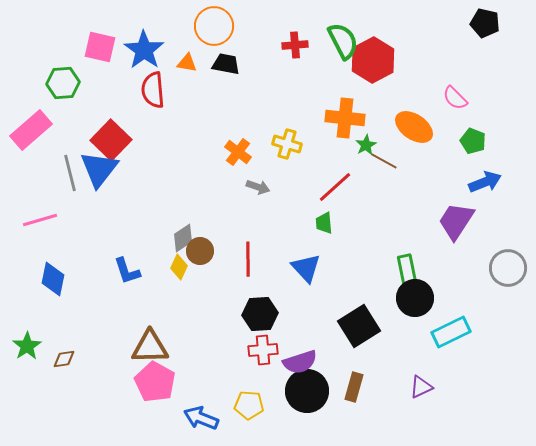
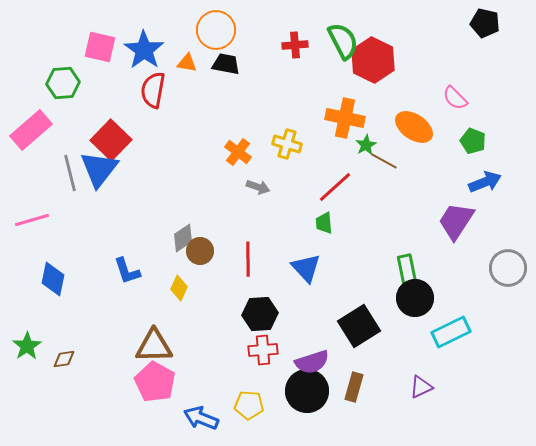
orange circle at (214, 26): moved 2 px right, 4 px down
red hexagon at (373, 60): rotated 6 degrees counterclockwise
red semicircle at (153, 90): rotated 15 degrees clockwise
orange cross at (345, 118): rotated 6 degrees clockwise
pink line at (40, 220): moved 8 px left
yellow diamond at (179, 267): moved 21 px down
brown triangle at (150, 347): moved 4 px right, 1 px up
purple semicircle at (300, 362): moved 12 px right
